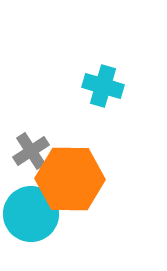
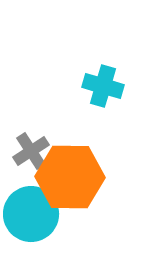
orange hexagon: moved 2 px up
